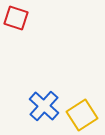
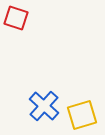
yellow square: rotated 16 degrees clockwise
